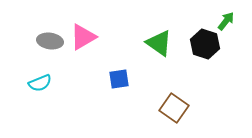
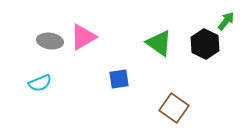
black hexagon: rotated 8 degrees clockwise
